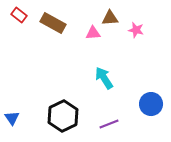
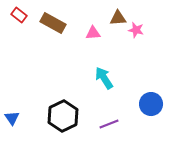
brown triangle: moved 8 px right
